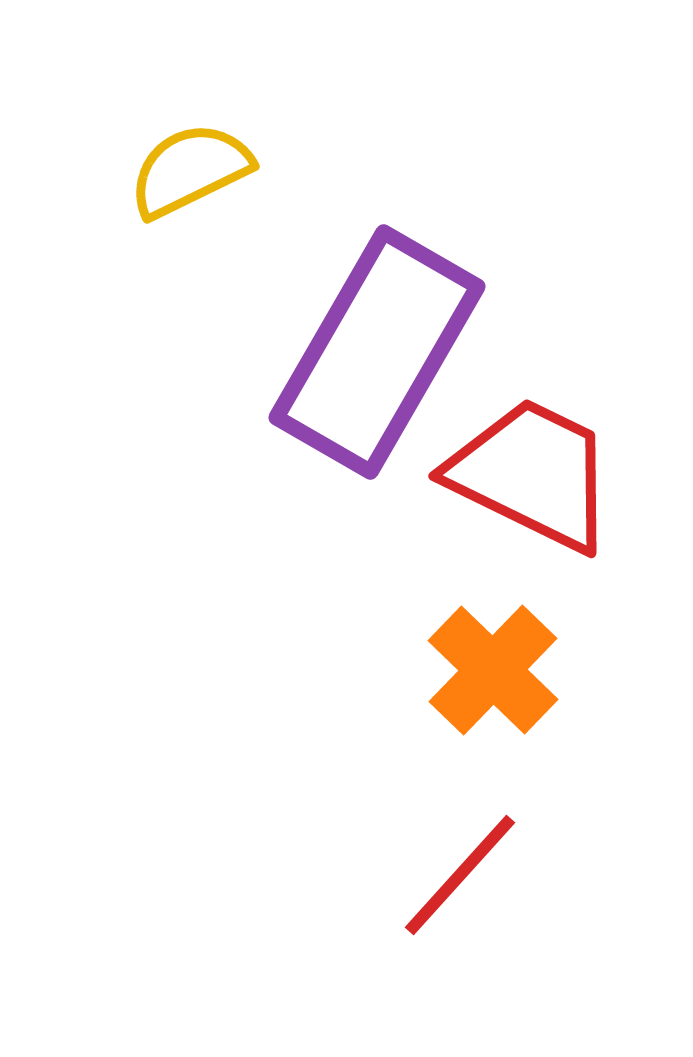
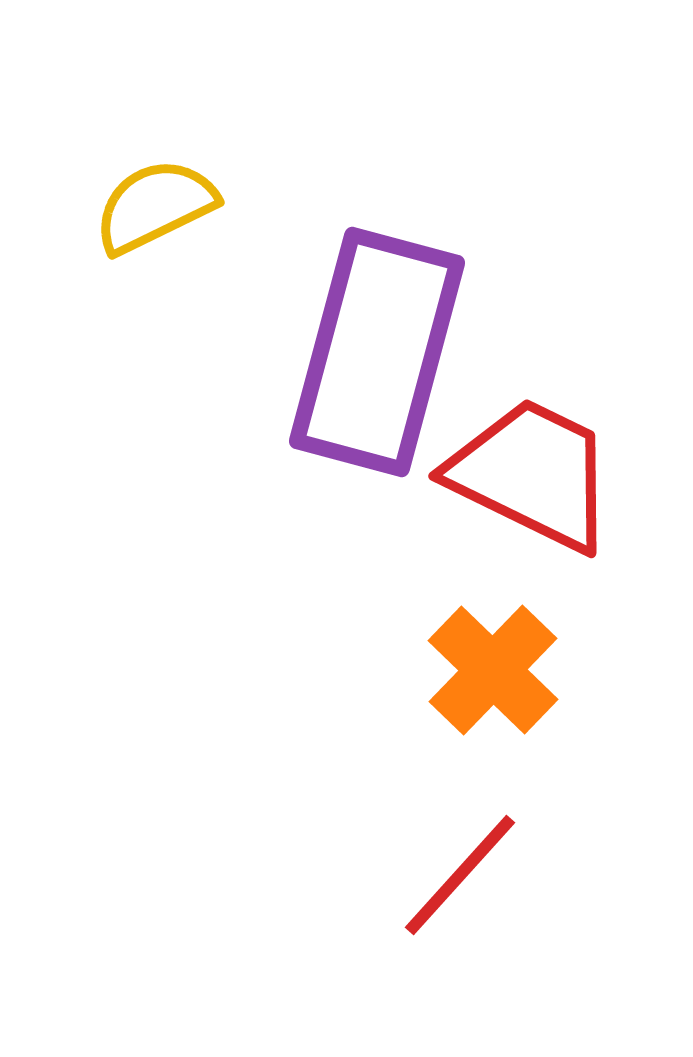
yellow semicircle: moved 35 px left, 36 px down
purple rectangle: rotated 15 degrees counterclockwise
